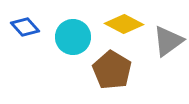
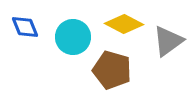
blue diamond: rotated 20 degrees clockwise
brown pentagon: rotated 15 degrees counterclockwise
